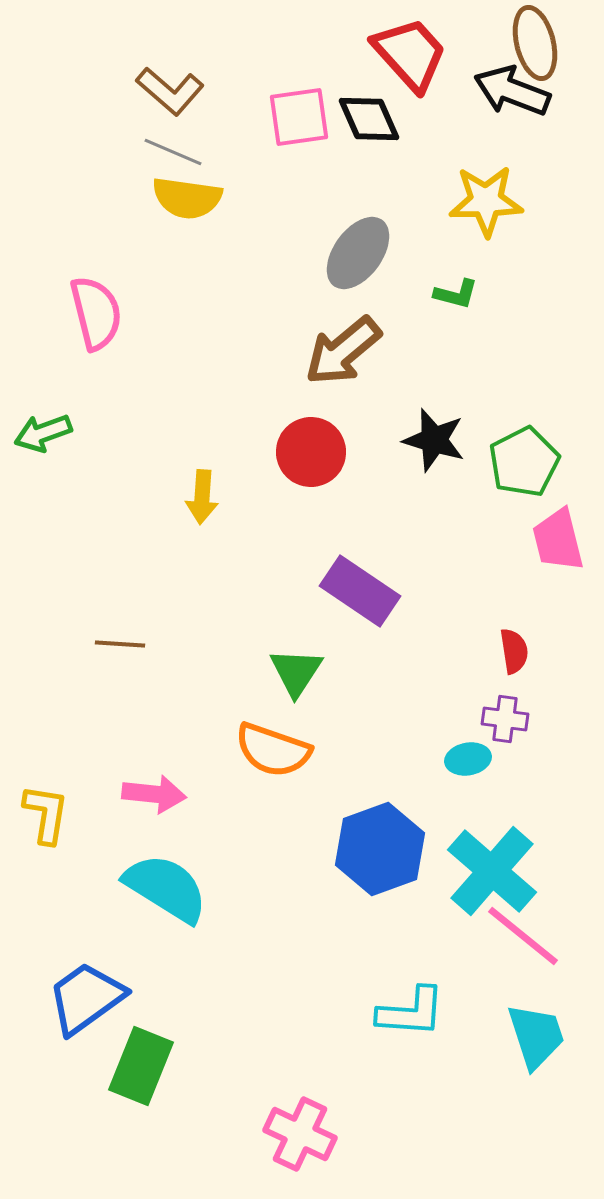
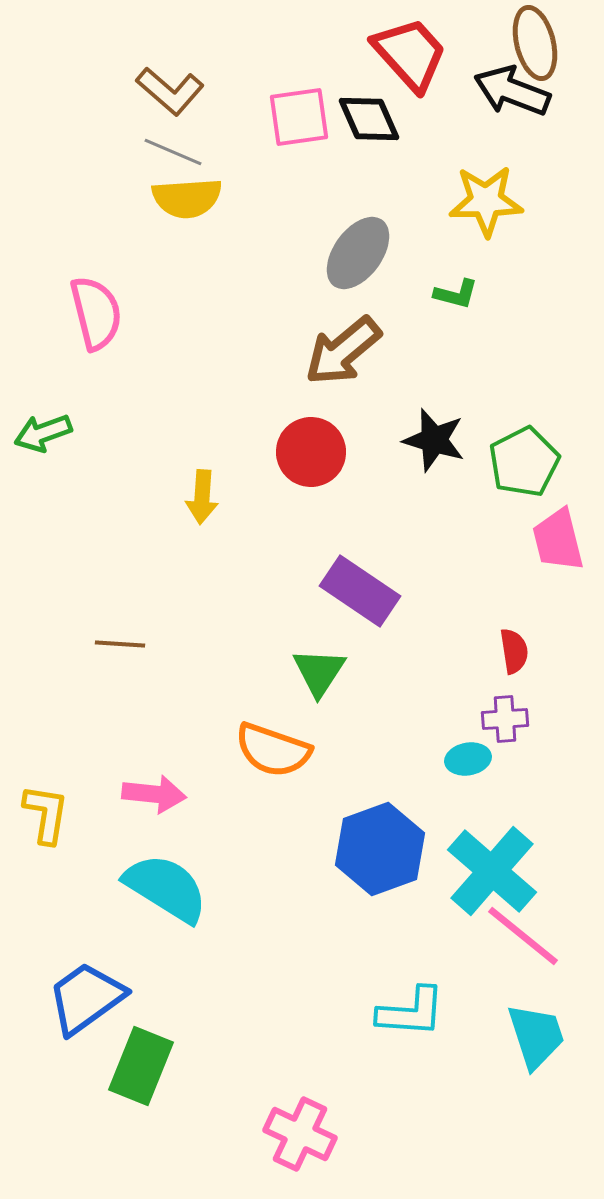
yellow semicircle: rotated 12 degrees counterclockwise
green triangle: moved 23 px right
purple cross: rotated 12 degrees counterclockwise
